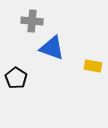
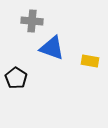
yellow rectangle: moved 3 px left, 5 px up
